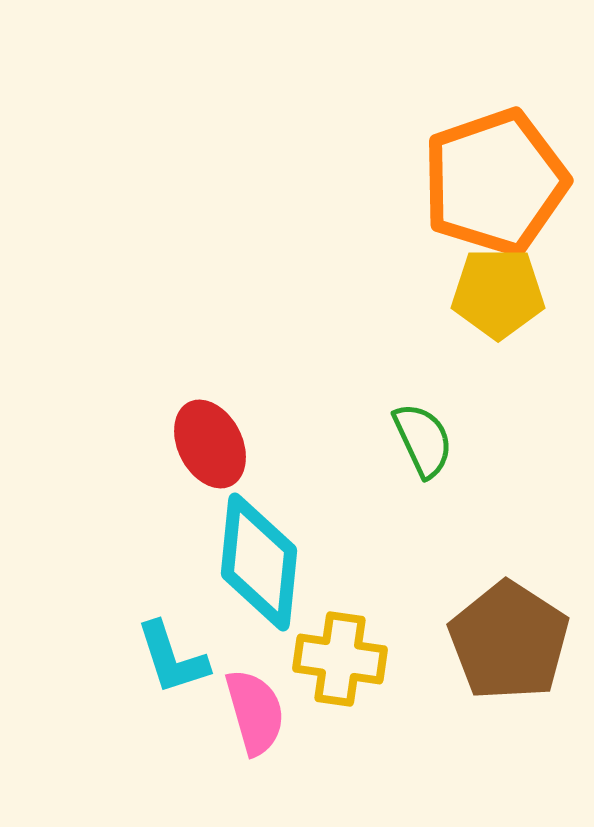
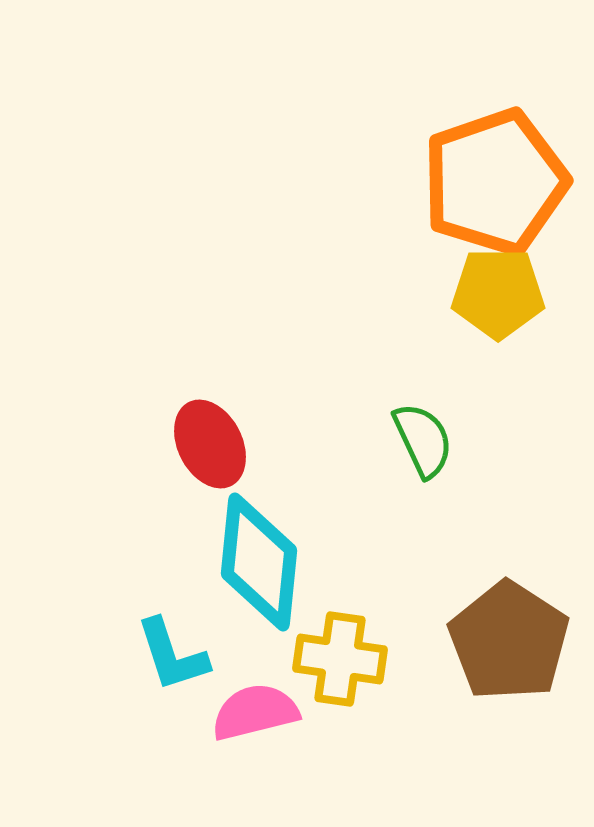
cyan L-shape: moved 3 px up
pink semicircle: rotated 88 degrees counterclockwise
